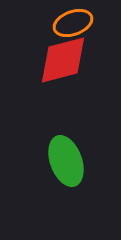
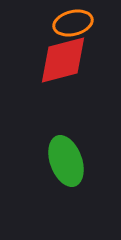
orange ellipse: rotated 6 degrees clockwise
